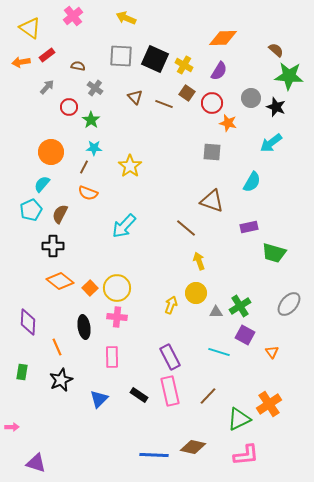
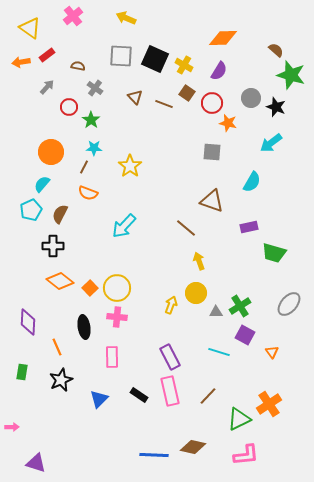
green star at (289, 76): moved 2 px right, 1 px up; rotated 12 degrees clockwise
